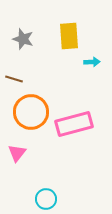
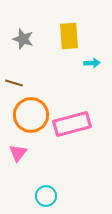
cyan arrow: moved 1 px down
brown line: moved 4 px down
orange circle: moved 3 px down
pink rectangle: moved 2 px left
pink triangle: moved 1 px right
cyan circle: moved 3 px up
